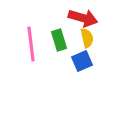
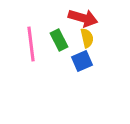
green rectangle: rotated 10 degrees counterclockwise
